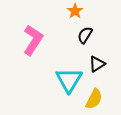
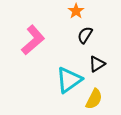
orange star: moved 1 px right
pink L-shape: rotated 16 degrees clockwise
cyan triangle: rotated 24 degrees clockwise
